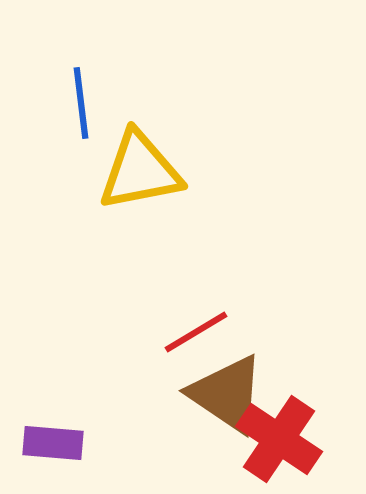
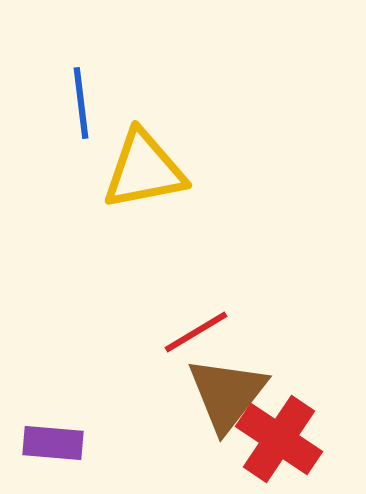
yellow triangle: moved 4 px right, 1 px up
brown triangle: rotated 34 degrees clockwise
